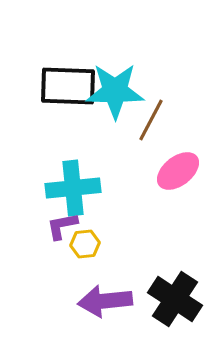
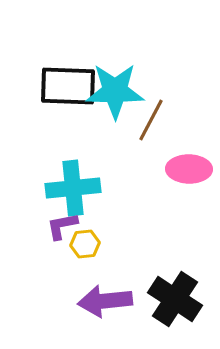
pink ellipse: moved 11 px right, 2 px up; rotated 39 degrees clockwise
